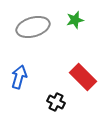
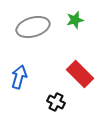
red rectangle: moved 3 px left, 3 px up
